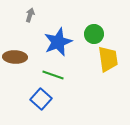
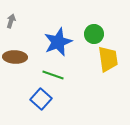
gray arrow: moved 19 px left, 6 px down
